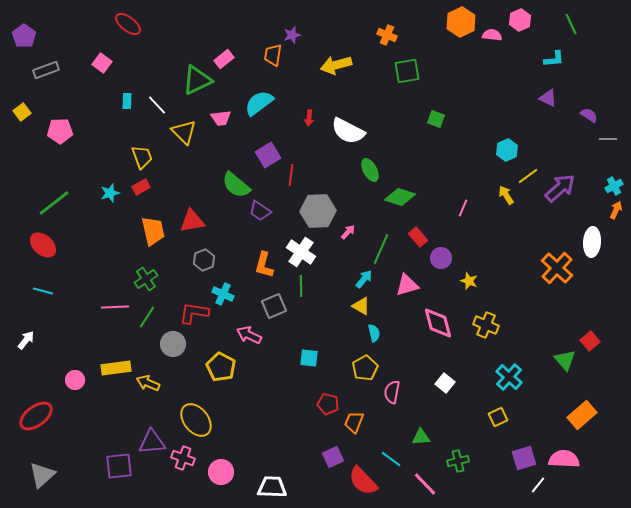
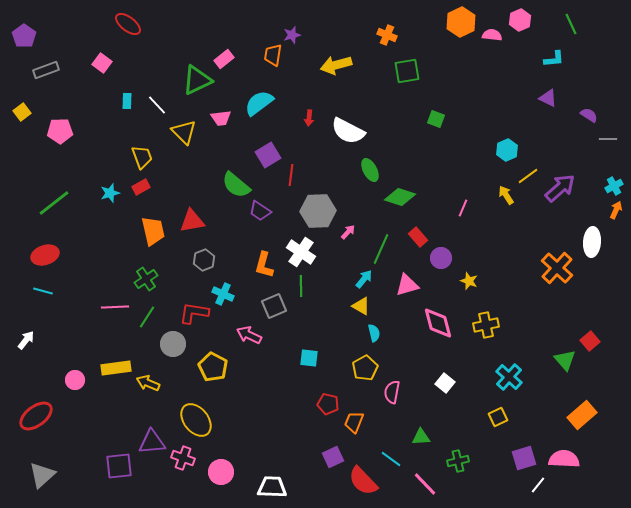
red ellipse at (43, 245): moved 2 px right, 10 px down; rotated 60 degrees counterclockwise
yellow cross at (486, 325): rotated 35 degrees counterclockwise
yellow pentagon at (221, 367): moved 8 px left
